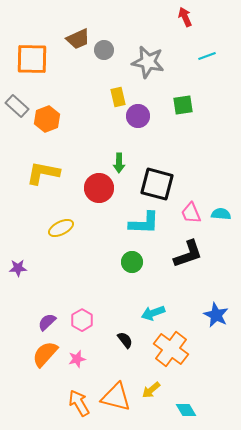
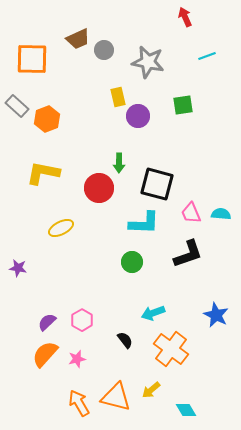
purple star: rotated 12 degrees clockwise
